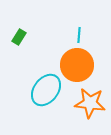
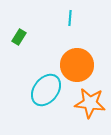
cyan line: moved 9 px left, 17 px up
